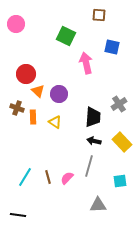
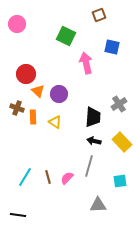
brown square: rotated 24 degrees counterclockwise
pink circle: moved 1 px right
